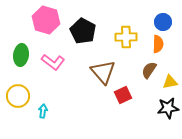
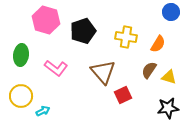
blue circle: moved 8 px right, 10 px up
black pentagon: rotated 25 degrees clockwise
yellow cross: rotated 10 degrees clockwise
orange semicircle: rotated 30 degrees clockwise
pink L-shape: moved 3 px right, 6 px down
yellow triangle: moved 1 px left, 5 px up; rotated 28 degrees clockwise
yellow circle: moved 3 px right
cyan arrow: rotated 56 degrees clockwise
